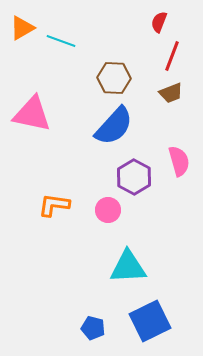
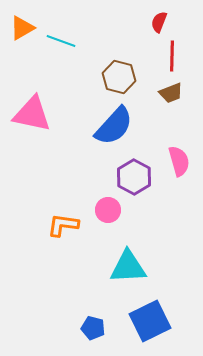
red line: rotated 20 degrees counterclockwise
brown hexagon: moved 5 px right, 1 px up; rotated 12 degrees clockwise
orange L-shape: moved 9 px right, 20 px down
